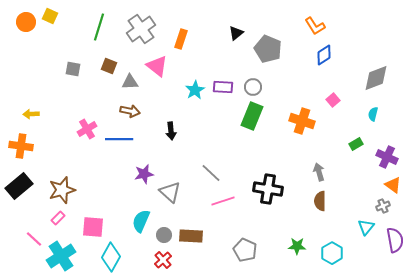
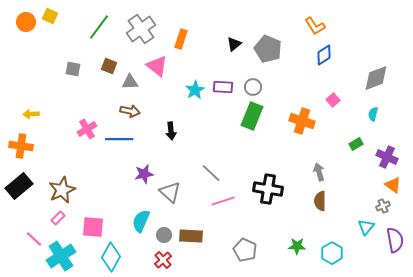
green line at (99, 27): rotated 20 degrees clockwise
black triangle at (236, 33): moved 2 px left, 11 px down
brown star at (62, 190): rotated 8 degrees counterclockwise
